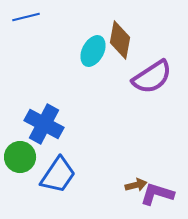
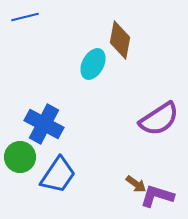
blue line: moved 1 px left
cyan ellipse: moved 13 px down
purple semicircle: moved 7 px right, 42 px down
brown arrow: moved 1 px up; rotated 50 degrees clockwise
purple L-shape: moved 2 px down
